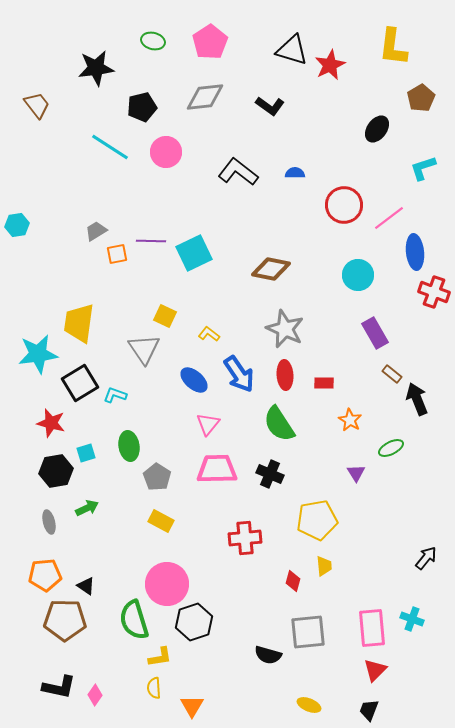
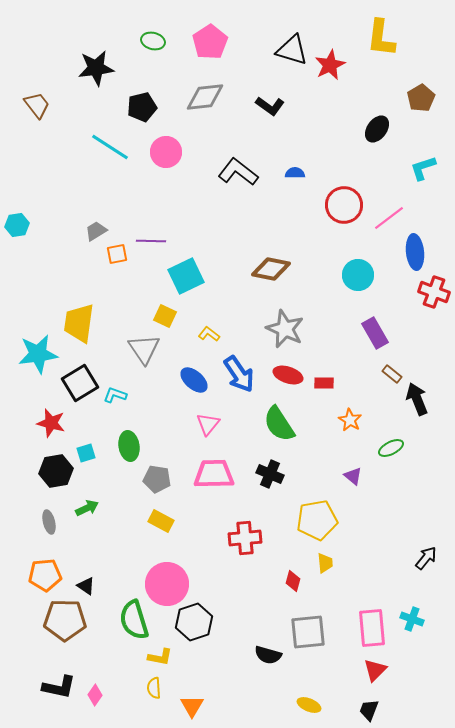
yellow L-shape at (393, 47): moved 12 px left, 9 px up
cyan square at (194, 253): moved 8 px left, 23 px down
red ellipse at (285, 375): moved 3 px right; rotated 68 degrees counterclockwise
pink trapezoid at (217, 469): moved 3 px left, 5 px down
purple triangle at (356, 473): moved 3 px left, 3 px down; rotated 18 degrees counterclockwise
gray pentagon at (157, 477): moved 2 px down; rotated 24 degrees counterclockwise
yellow trapezoid at (324, 566): moved 1 px right, 3 px up
yellow L-shape at (160, 657): rotated 20 degrees clockwise
